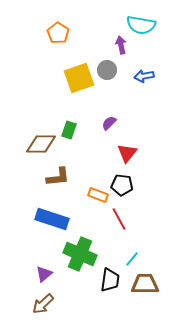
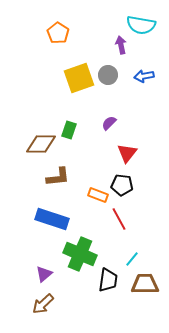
gray circle: moved 1 px right, 5 px down
black trapezoid: moved 2 px left
